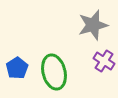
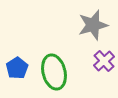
purple cross: rotated 15 degrees clockwise
